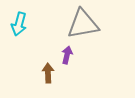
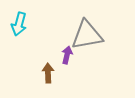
gray triangle: moved 4 px right, 11 px down
